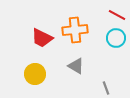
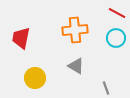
red line: moved 2 px up
red trapezoid: moved 21 px left; rotated 75 degrees clockwise
yellow circle: moved 4 px down
